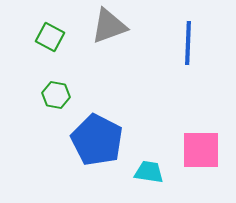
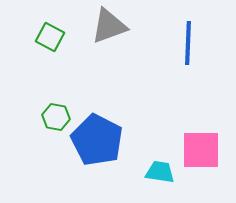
green hexagon: moved 22 px down
cyan trapezoid: moved 11 px right
